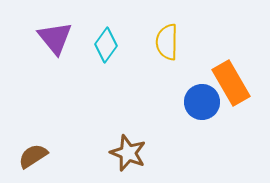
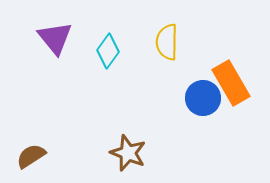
cyan diamond: moved 2 px right, 6 px down
blue circle: moved 1 px right, 4 px up
brown semicircle: moved 2 px left
